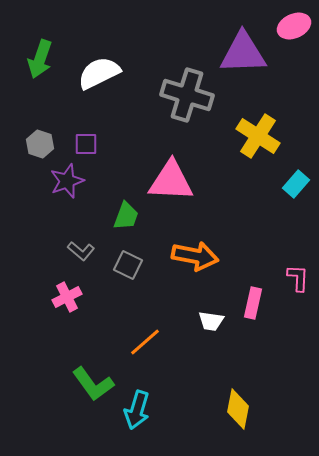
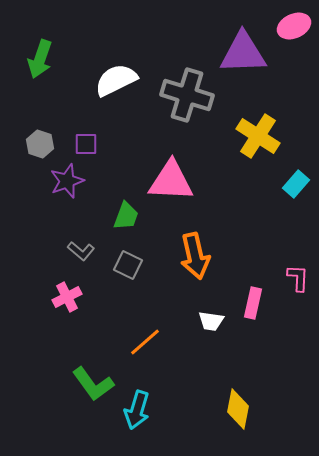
white semicircle: moved 17 px right, 7 px down
orange arrow: rotated 66 degrees clockwise
